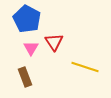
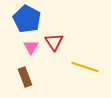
pink triangle: moved 1 px up
